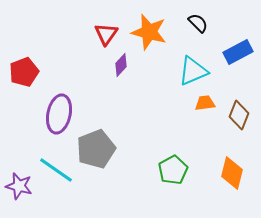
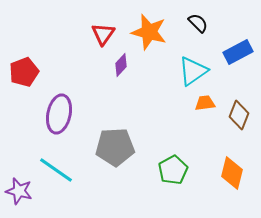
red triangle: moved 3 px left
cyan triangle: rotated 12 degrees counterclockwise
gray pentagon: moved 19 px right, 2 px up; rotated 18 degrees clockwise
purple star: moved 5 px down
